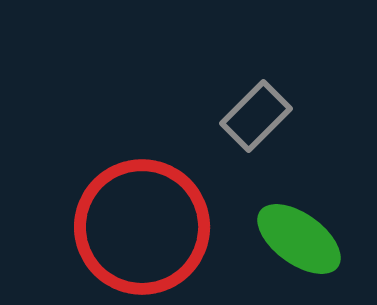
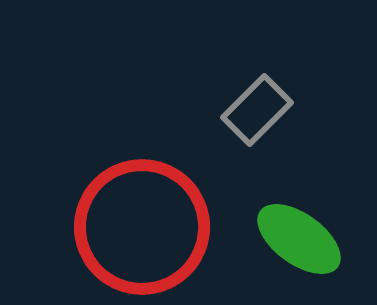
gray rectangle: moved 1 px right, 6 px up
